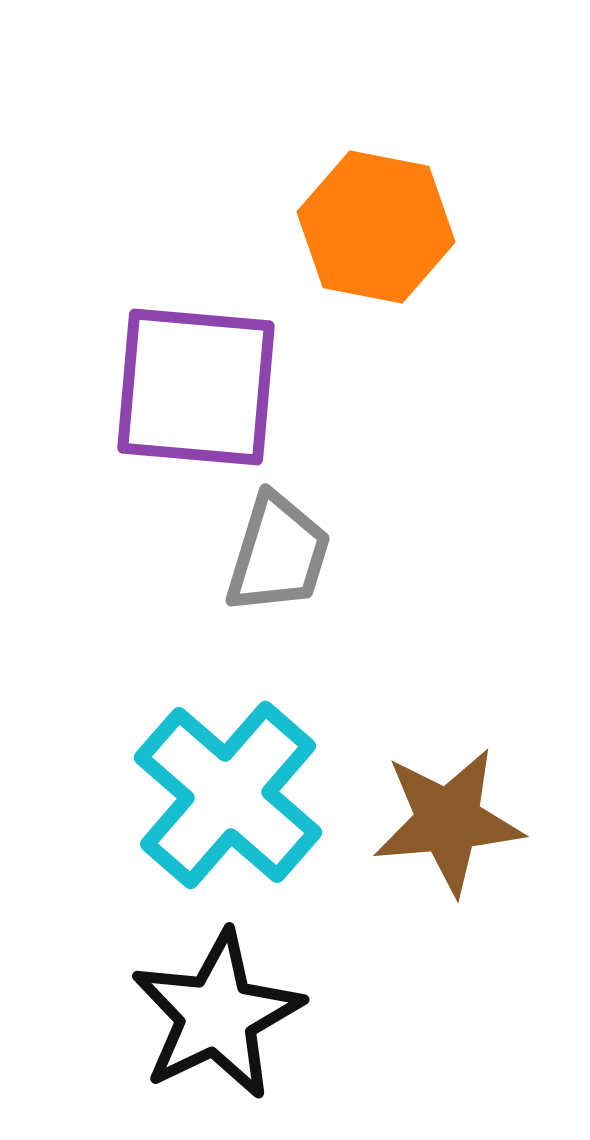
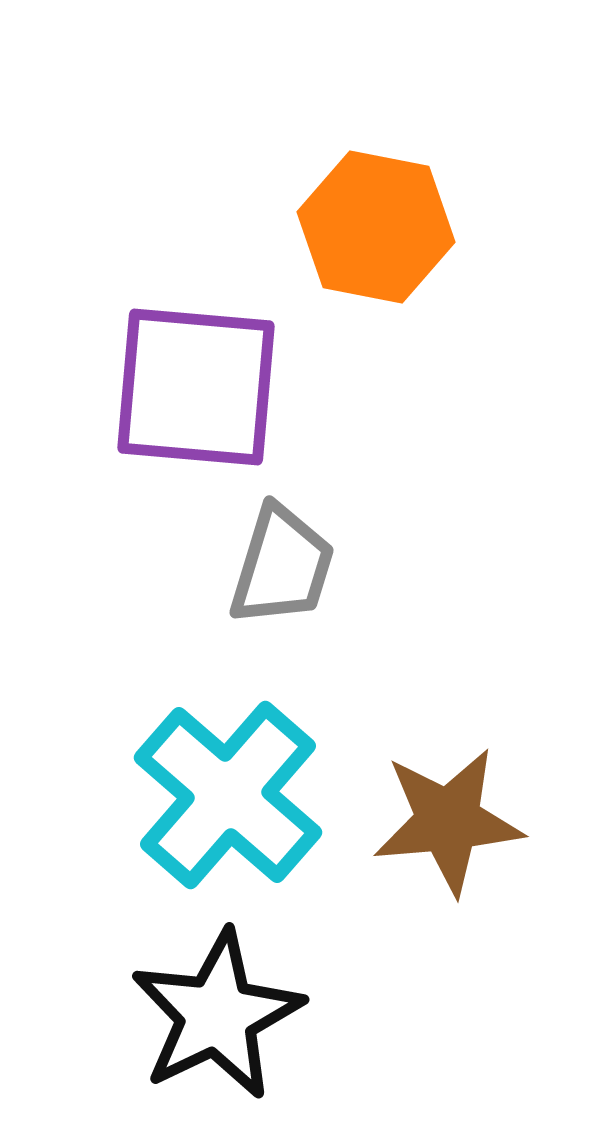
gray trapezoid: moved 4 px right, 12 px down
